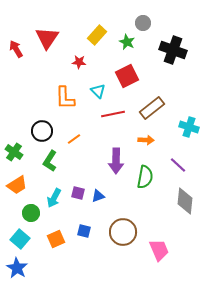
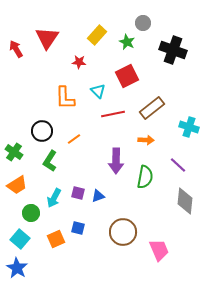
blue square: moved 6 px left, 3 px up
